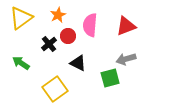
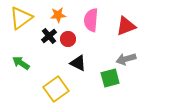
orange star: rotated 21 degrees clockwise
pink semicircle: moved 1 px right, 5 px up
red circle: moved 3 px down
black cross: moved 8 px up
yellow square: moved 1 px right
